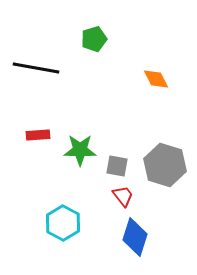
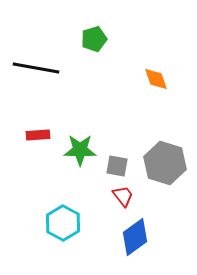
orange diamond: rotated 8 degrees clockwise
gray hexagon: moved 2 px up
blue diamond: rotated 36 degrees clockwise
